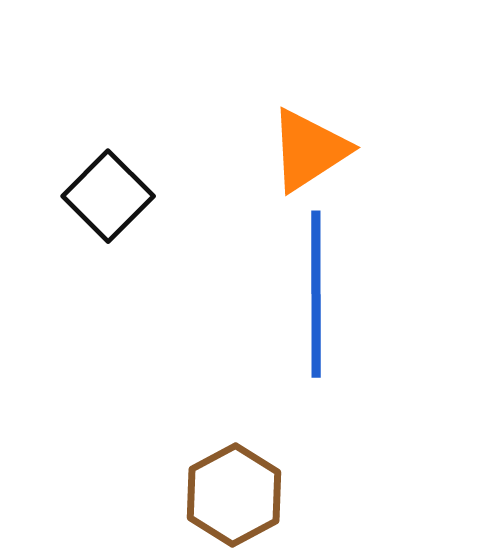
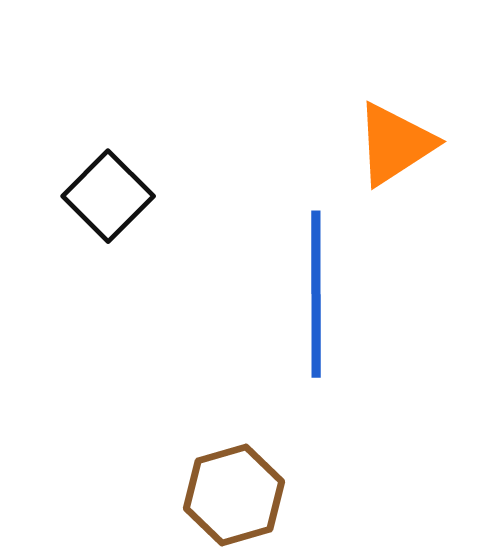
orange triangle: moved 86 px right, 6 px up
brown hexagon: rotated 12 degrees clockwise
